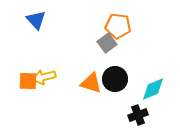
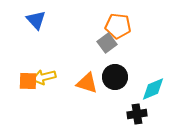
black circle: moved 2 px up
orange triangle: moved 4 px left
black cross: moved 1 px left, 1 px up; rotated 12 degrees clockwise
